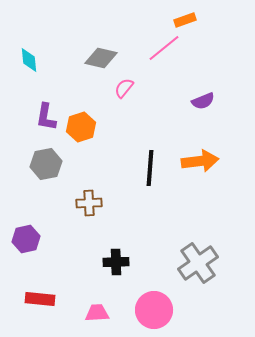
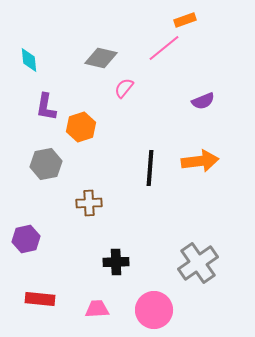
purple L-shape: moved 10 px up
pink trapezoid: moved 4 px up
